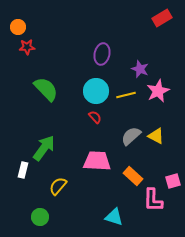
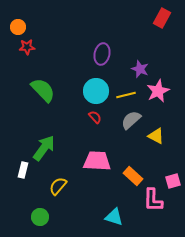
red rectangle: rotated 30 degrees counterclockwise
green semicircle: moved 3 px left, 1 px down
gray semicircle: moved 16 px up
